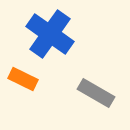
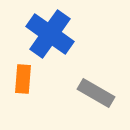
orange rectangle: rotated 68 degrees clockwise
